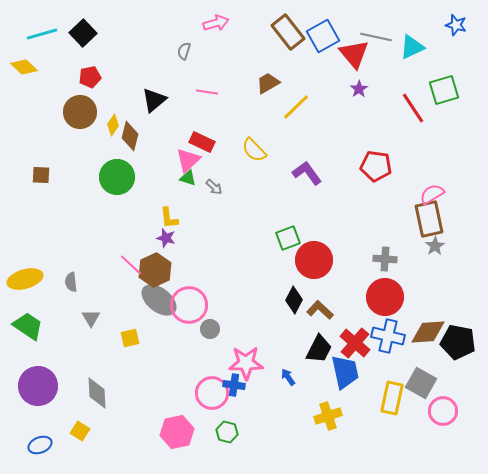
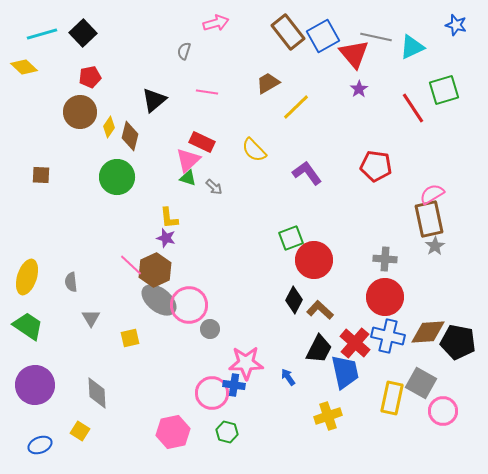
yellow diamond at (113, 125): moved 4 px left, 2 px down
green square at (288, 238): moved 3 px right
yellow ellipse at (25, 279): moved 2 px right, 2 px up; rotated 56 degrees counterclockwise
purple circle at (38, 386): moved 3 px left, 1 px up
pink hexagon at (177, 432): moved 4 px left
